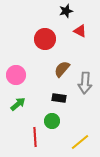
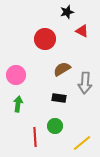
black star: moved 1 px right, 1 px down
red triangle: moved 2 px right
brown semicircle: rotated 18 degrees clockwise
green arrow: rotated 42 degrees counterclockwise
green circle: moved 3 px right, 5 px down
yellow line: moved 2 px right, 1 px down
